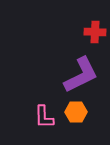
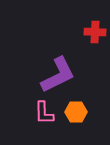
purple L-shape: moved 23 px left
pink L-shape: moved 4 px up
